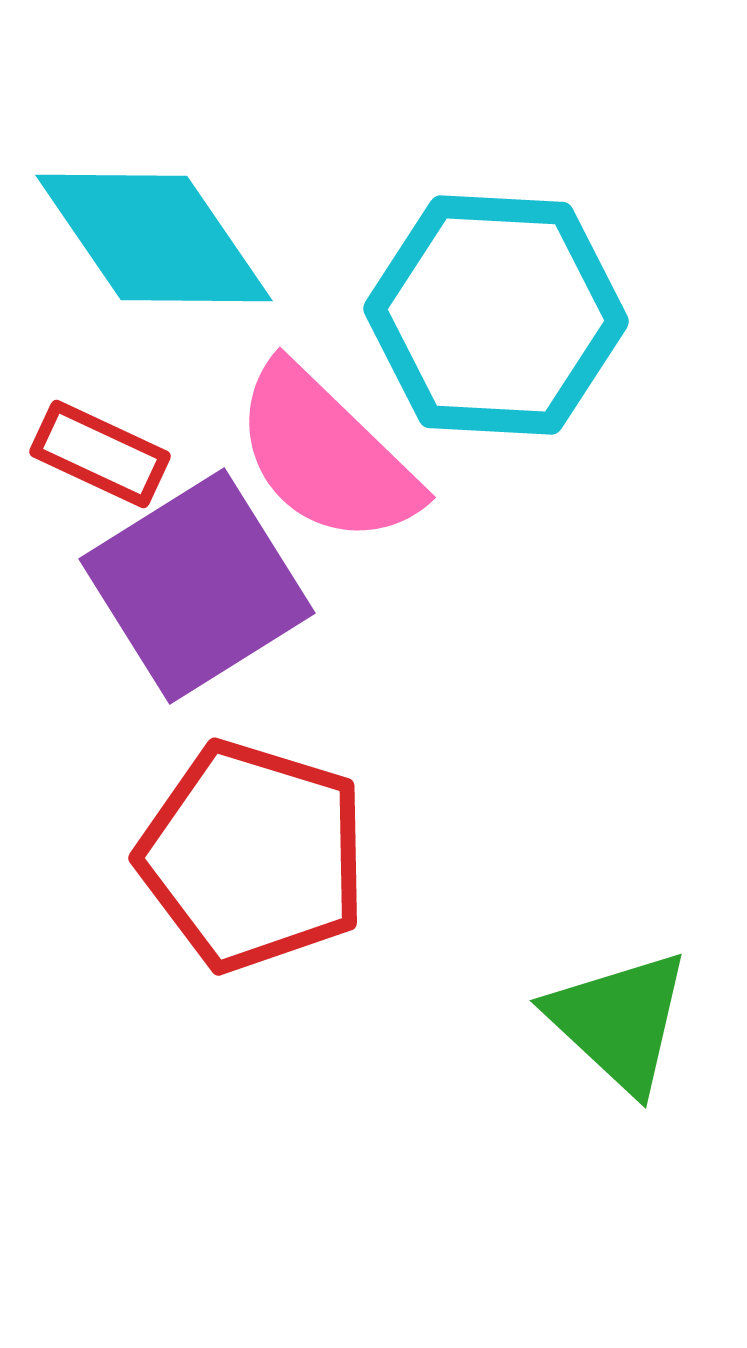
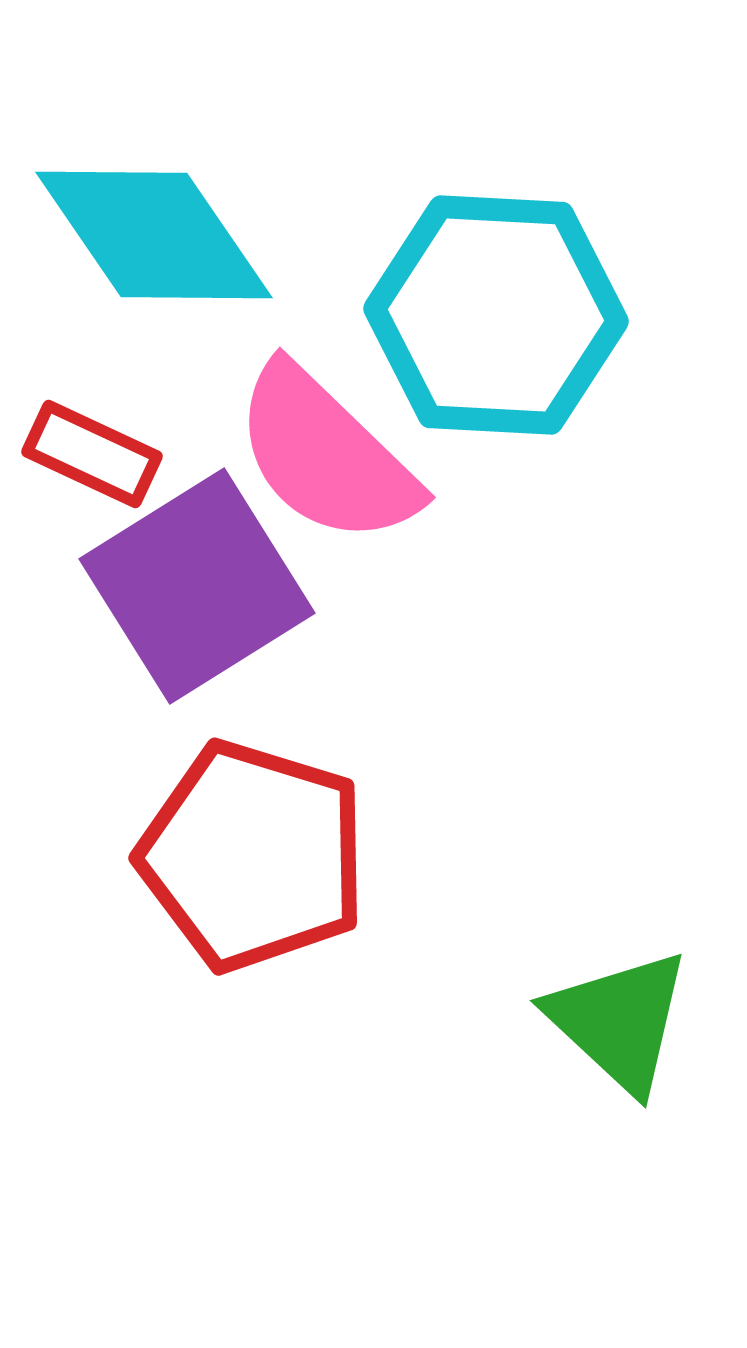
cyan diamond: moved 3 px up
red rectangle: moved 8 px left
